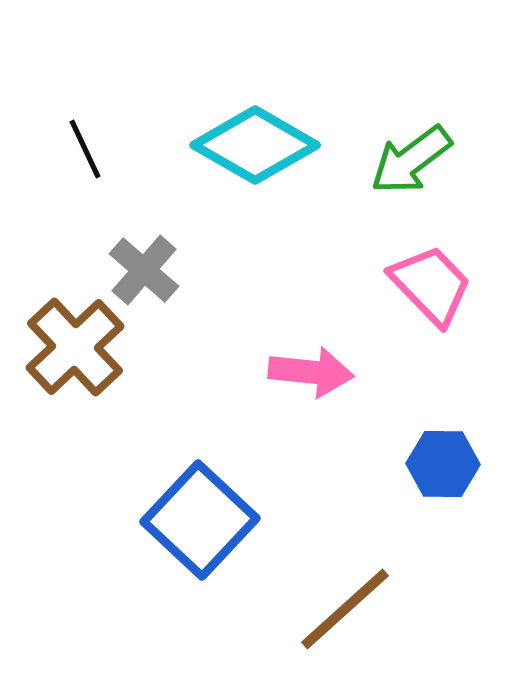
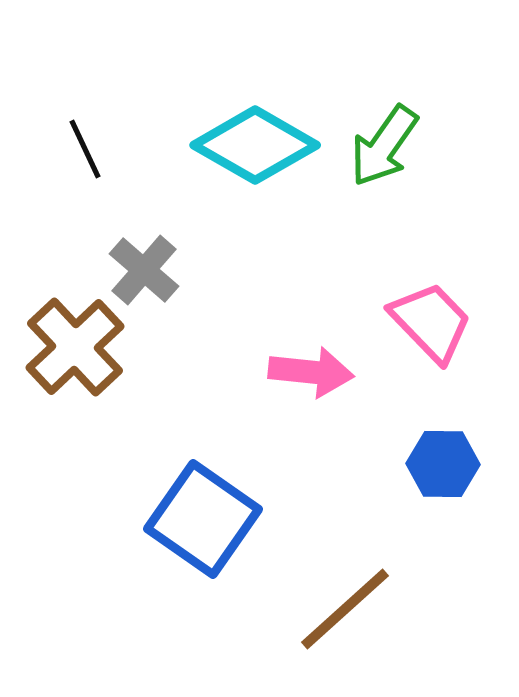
green arrow: moved 27 px left, 14 px up; rotated 18 degrees counterclockwise
pink trapezoid: moved 37 px down
blue square: moved 3 px right, 1 px up; rotated 8 degrees counterclockwise
